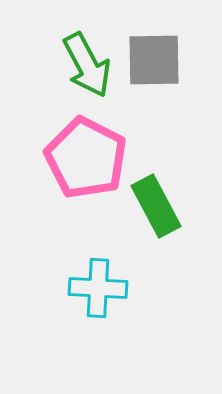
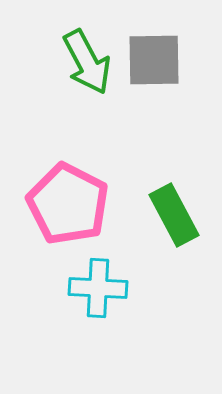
green arrow: moved 3 px up
pink pentagon: moved 18 px left, 46 px down
green rectangle: moved 18 px right, 9 px down
